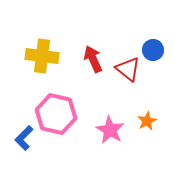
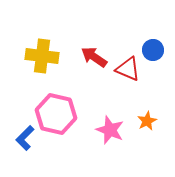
red arrow: moved 1 px right, 2 px up; rotated 32 degrees counterclockwise
red triangle: rotated 16 degrees counterclockwise
pink star: rotated 8 degrees counterclockwise
blue L-shape: moved 1 px right
